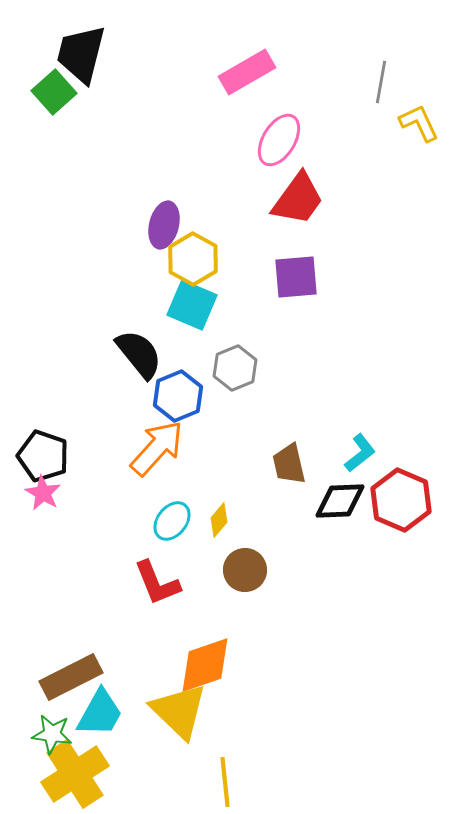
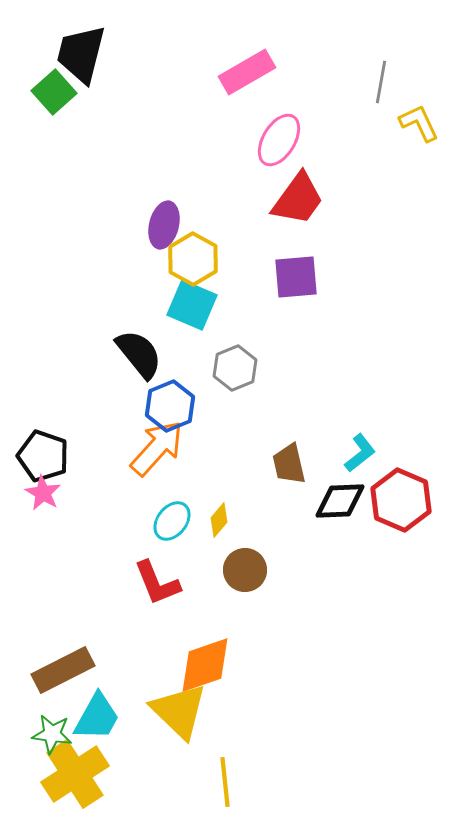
blue hexagon: moved 8 px left, 10 px down
brown rectangle: moved 8 px left, 7 px up
cyan trapezoid: moved 3 px left, 4 px down
